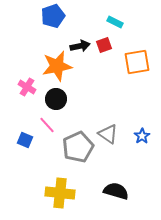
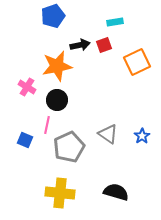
cyan rectangle: rotated 35 degrees counterclockwise
black arrow: moved 1 px up
orange square: rotated 16 degrees counterclockwise
black circle: moved 1 px right, 1 px down
pink line: rotated 54 degrees clockwise
gray pentagon: moved 9 px left
black semicircle: moved 1 px down
